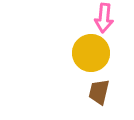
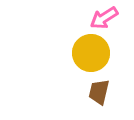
pink arrow: rotated 52 degrees clockwise
